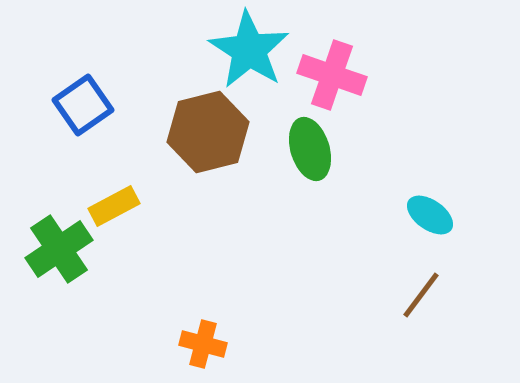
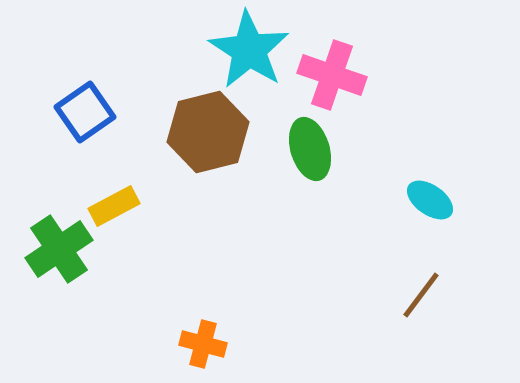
blue square: moved 2 px right, 7 px down
cyan ellipse: moved 15 px up
